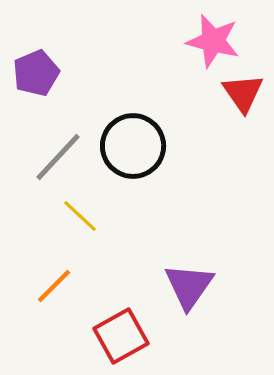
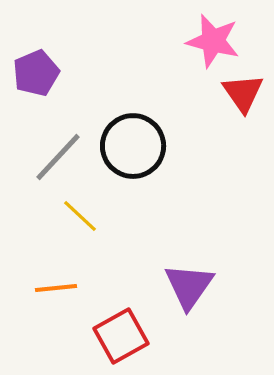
orange line: moved 2 px right, 2 px down; rotated 39 degrees clockwise
